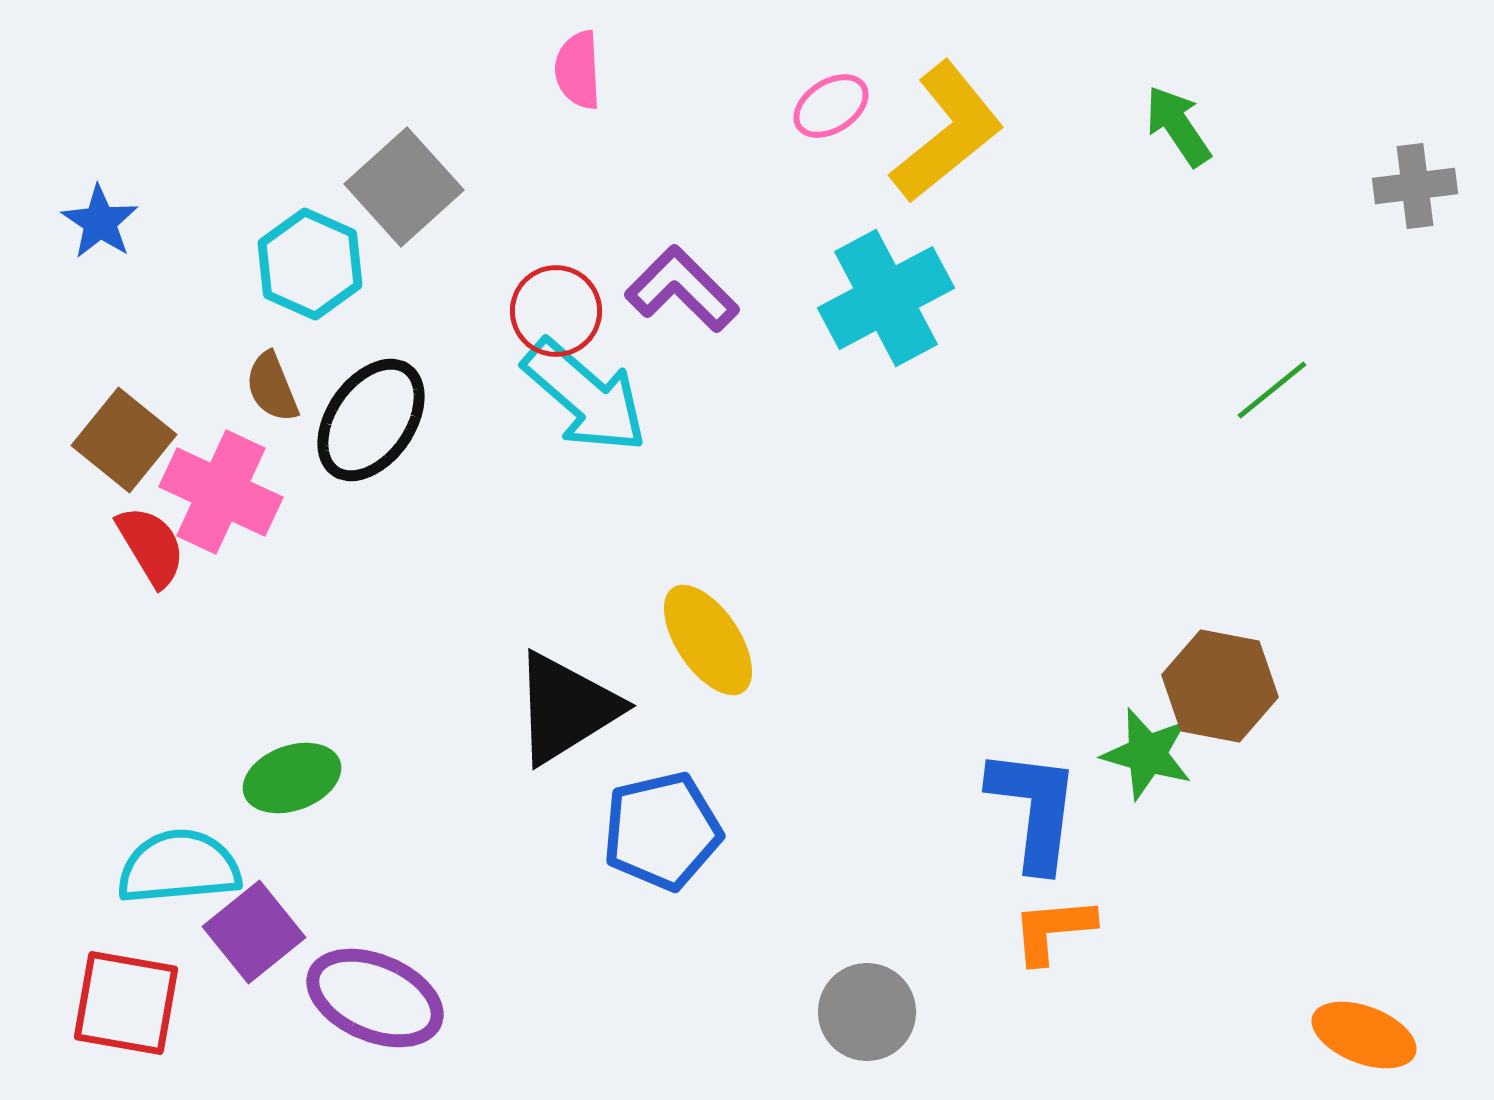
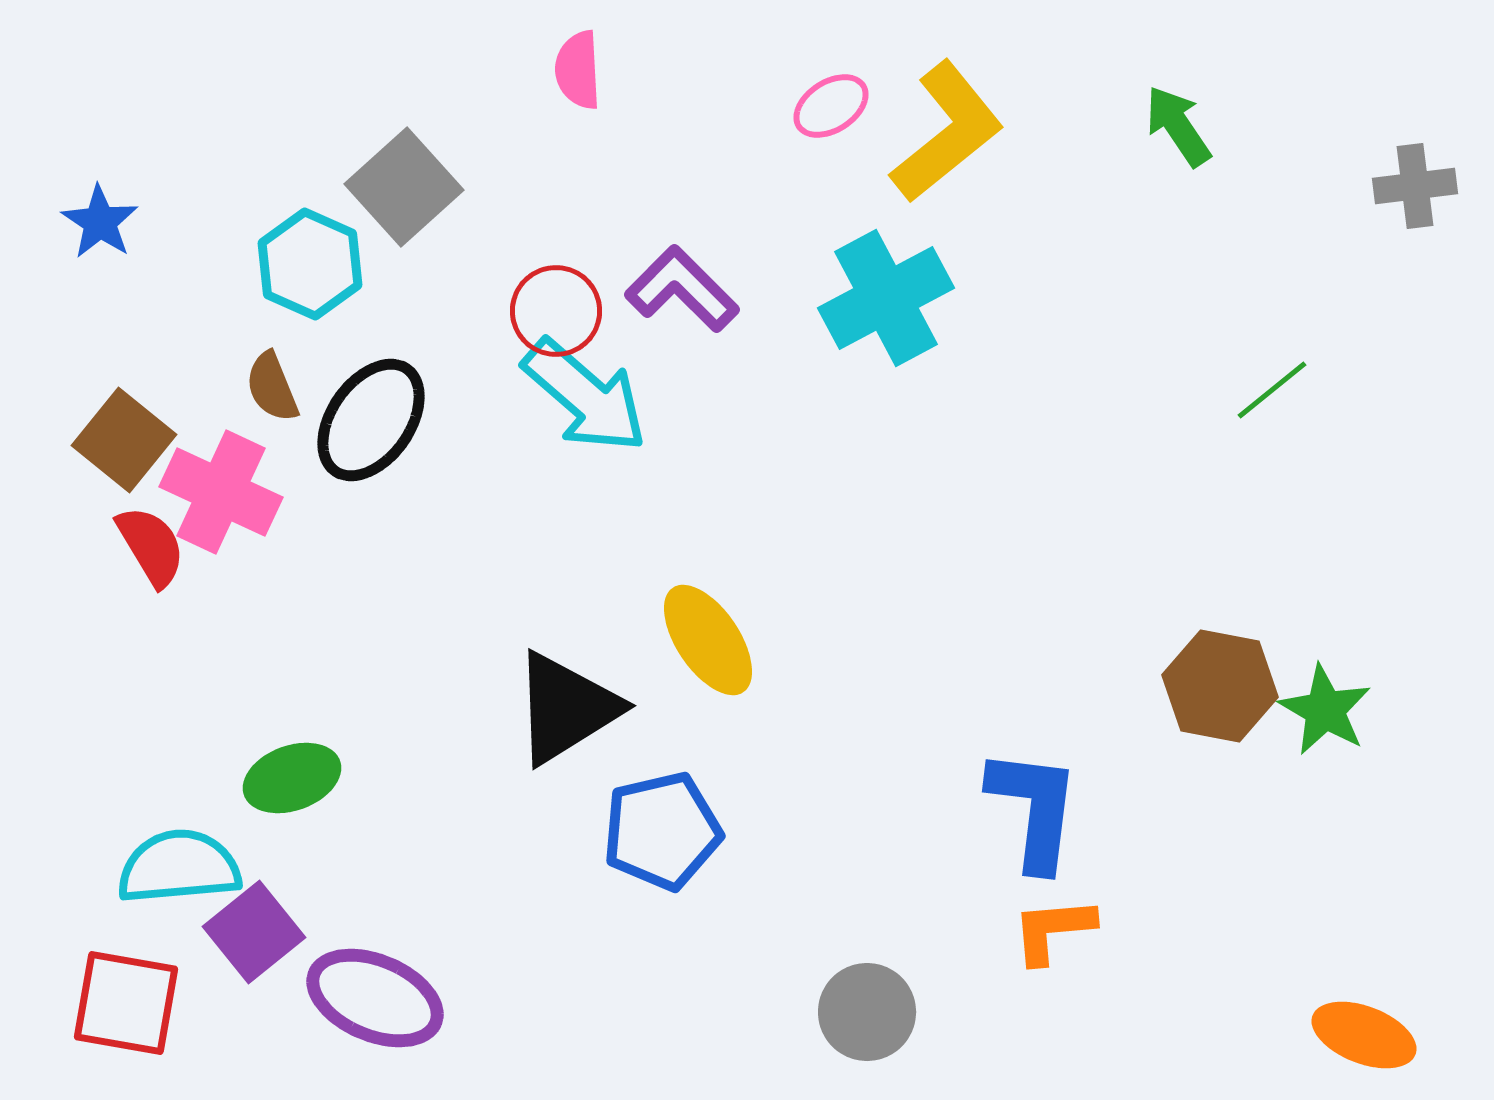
green star: moved 178 px right, 44 px up; rotated 14 degrees clockwise
